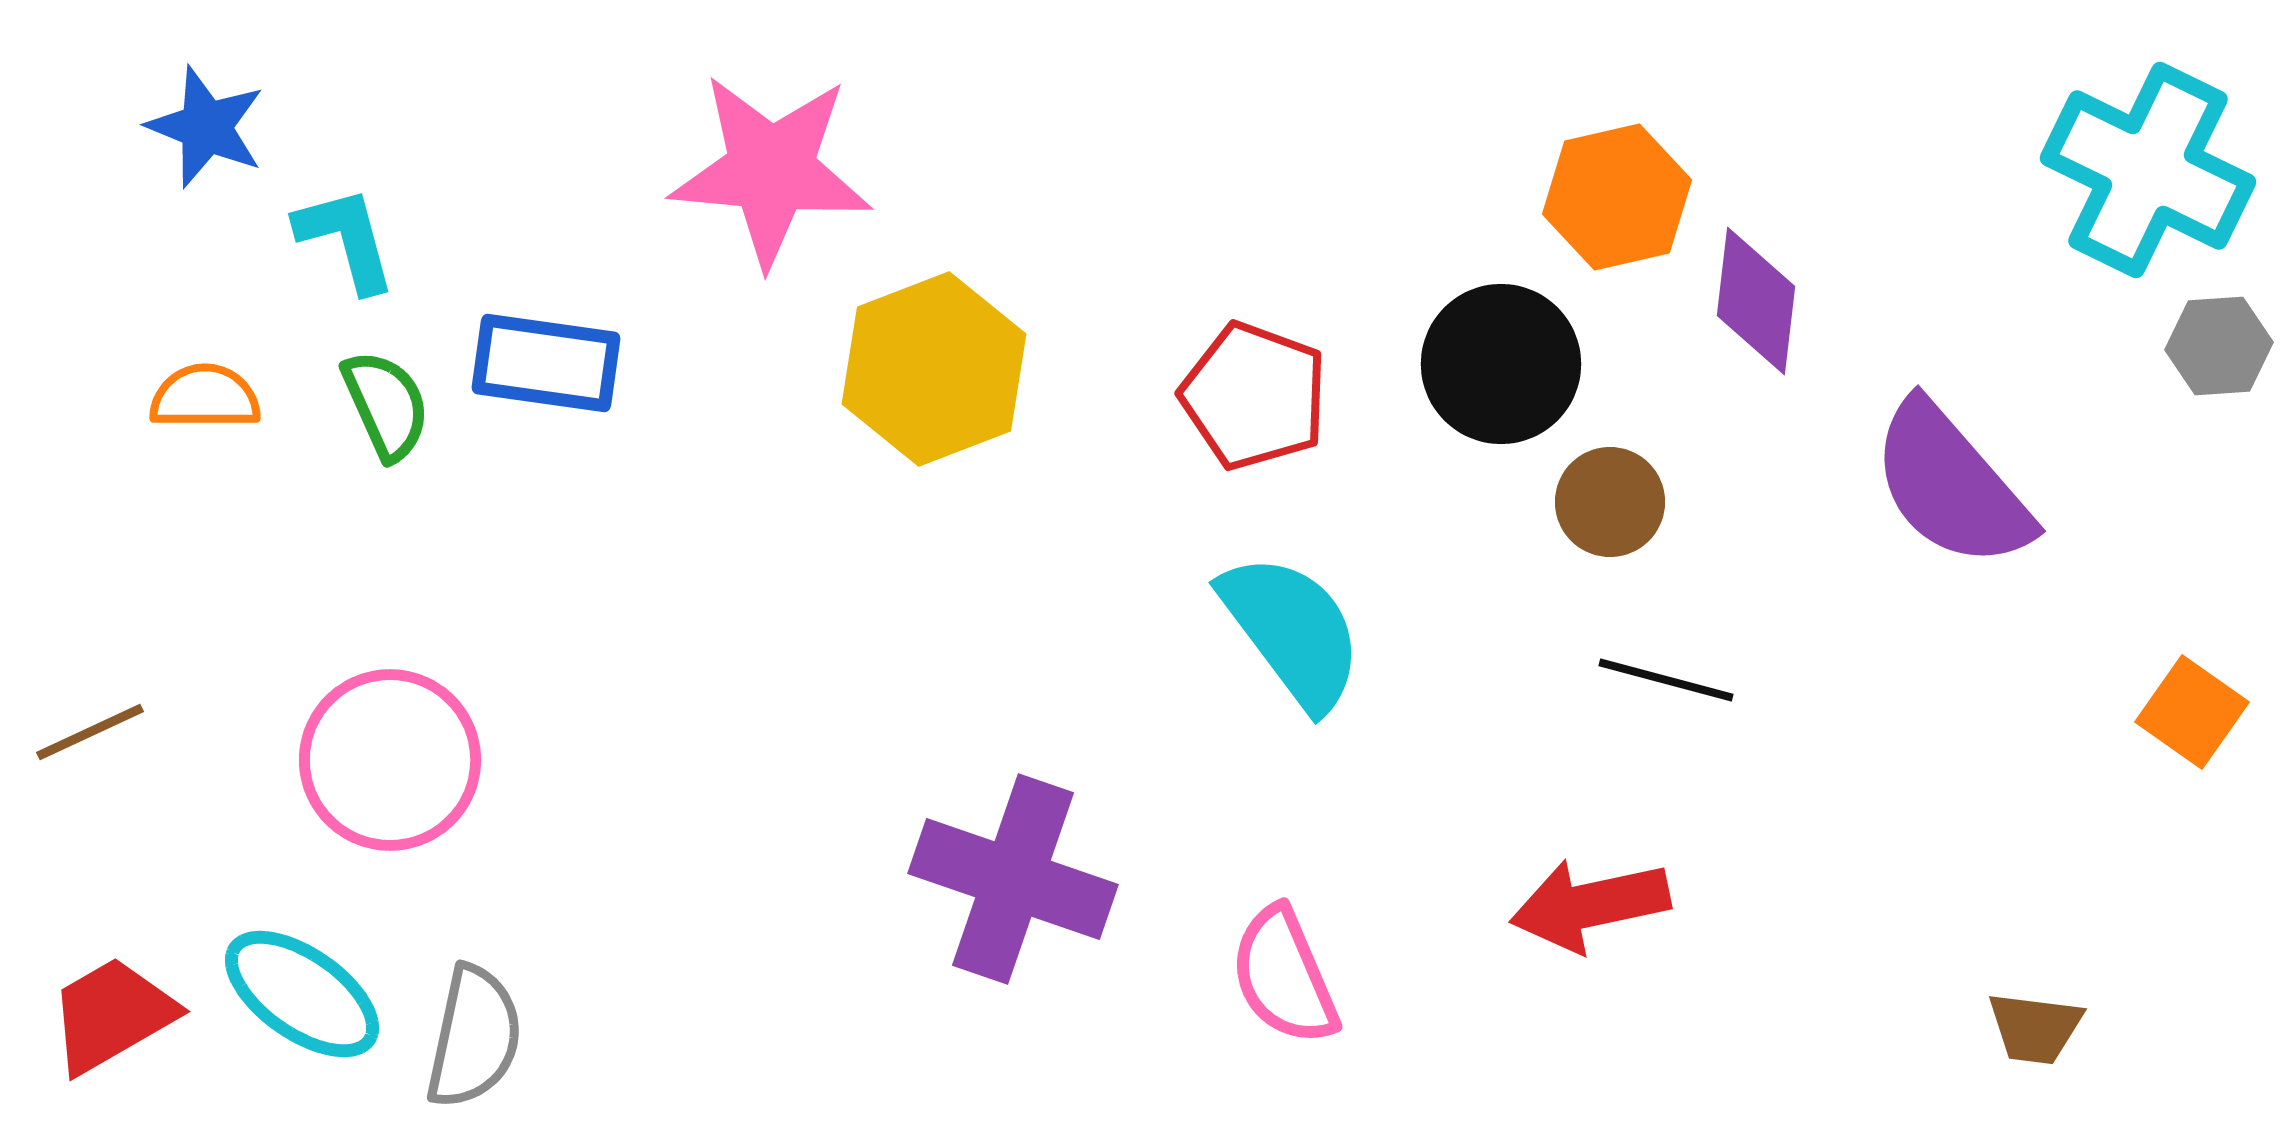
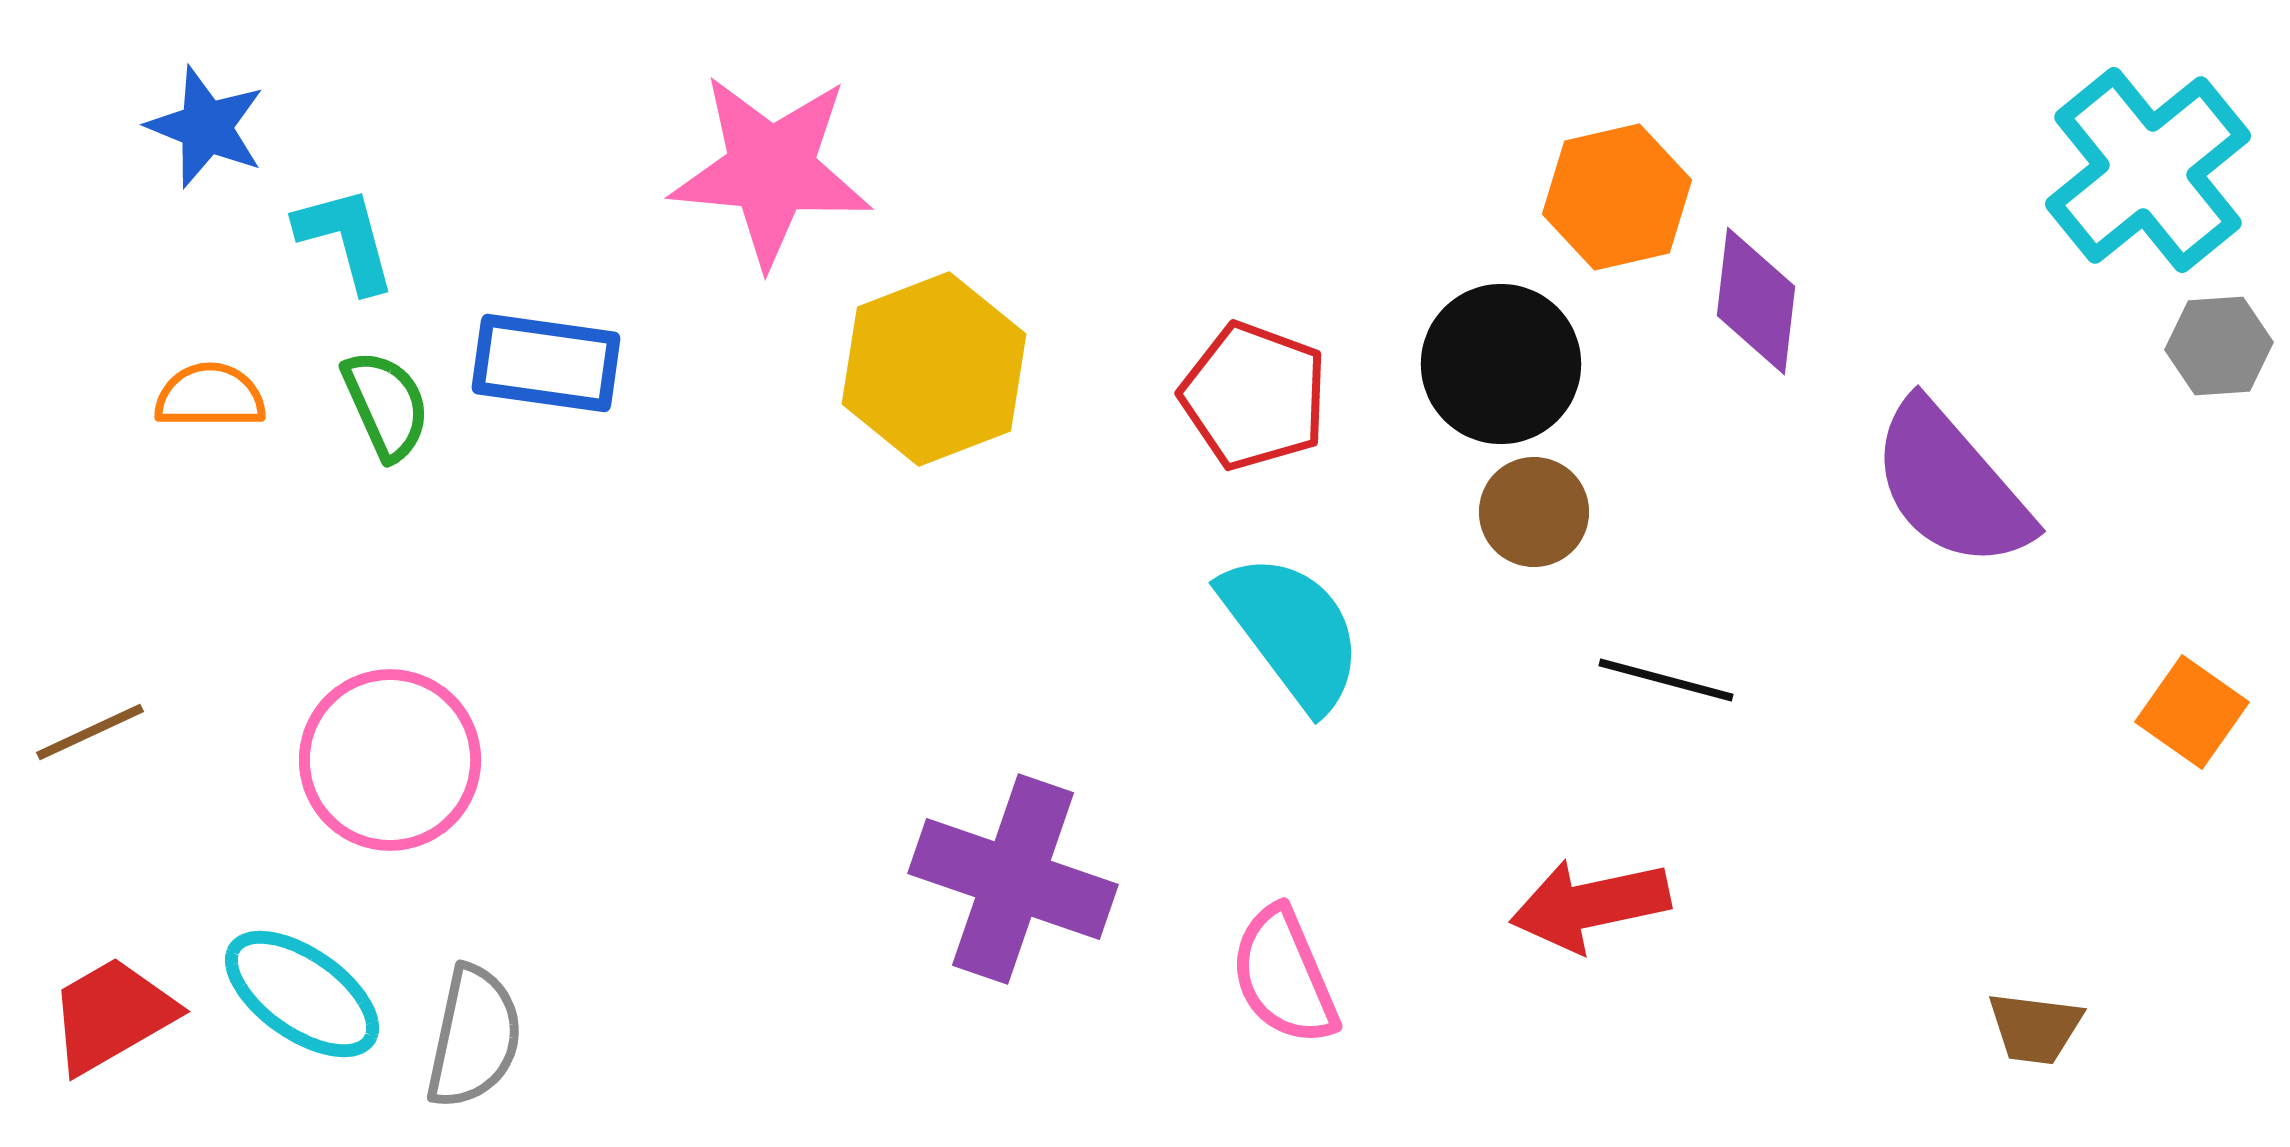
cyan cross: rotated 25 degrees clockwise
orange semicircle: moved 5 px right, 1 px up
brown circle: moved 76 px left, 10 px down
